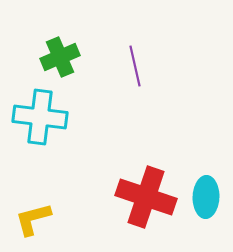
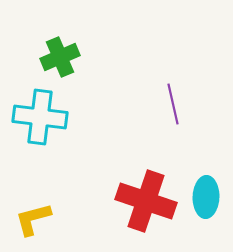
purple line: moved 38 px right, 38 px down
red cross: moved 4 px down
